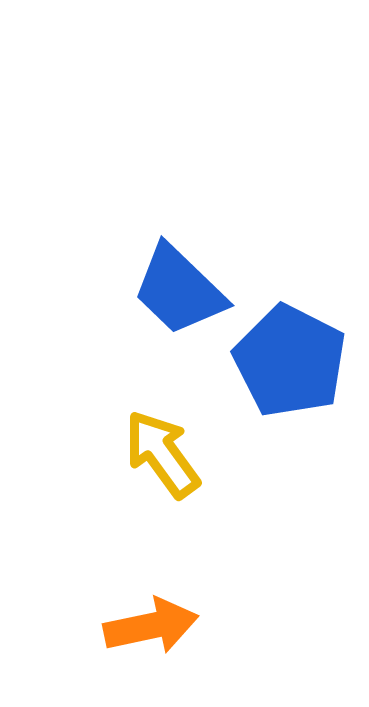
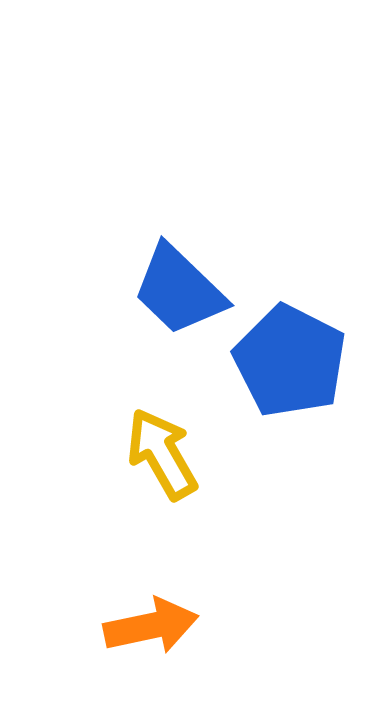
yellow arrow: rotated 6 degrees clockwise
